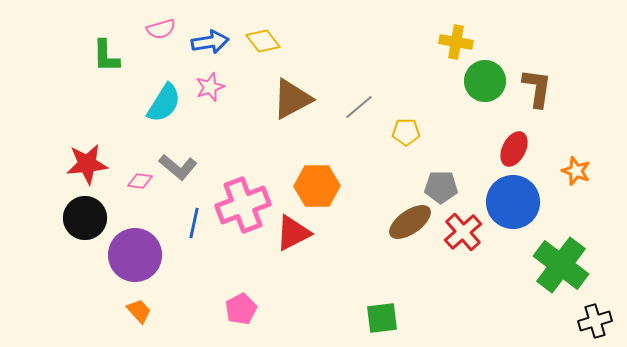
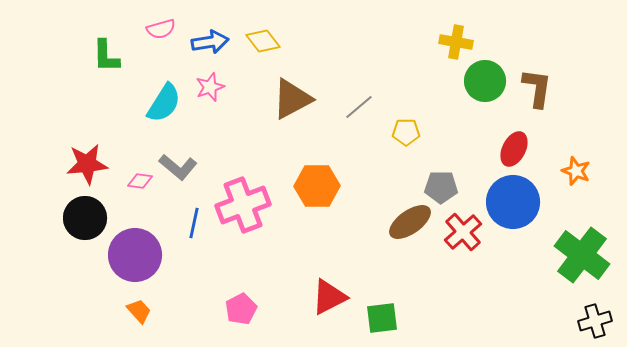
red triangle: moved 36 px right, 64 px down
green cross: moved 21 px right, 10 px up
